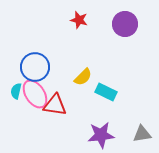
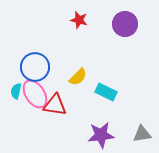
yellow semicircle: moved 5 px left
